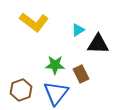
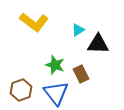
green star: rotated 18 degrees clockwise
blue triangle: rotated 16 degrees counterclockwise
